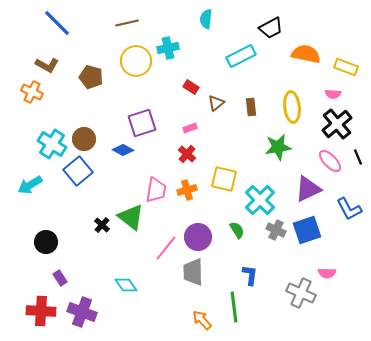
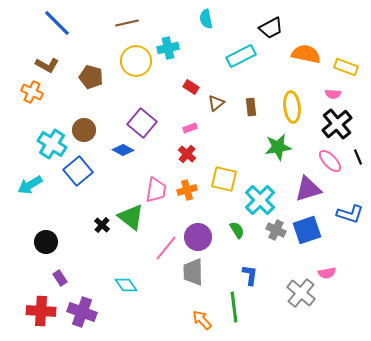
cyan semicircle at (206, 19): rotated 18 degrees counterclockwise
purple square at (142, 123): rotated 32 degrees counterclockwise
brown circle at (84, 139): moved 9 px up
purple triangle at (308, 189): rotated 8 degrees clockwise
blue L-shape at (349, 209): moved 1 px right, 5 px down; rotated 44 degrees counterclockwise
pink semicircle at (327, 273): rotated 12 degrees counterclockwise
gray cross at (301, 293): rotated 16 degrees clockwise
